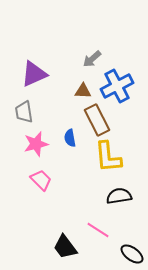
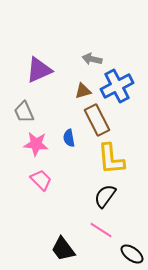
gray arrow: rotated 54 degrees clockwise
purple triangle: moved 5 px right, 4 px up
brown triangle: rotated 18 degrees counterclockwise
gray trapezoid: rotated 15 degrees counterclockwise
blue semicircle: moved 1 px left
pink star: rotated 20 degrees clockwise
yellow L-shape: moved 3 px right, 2 px down
black semicircle: moved 14 px left; rotated 45 degrees counterclockwise
pink line: moved 3 px right
black trapezoid: moved 2 px left, 2 px down
